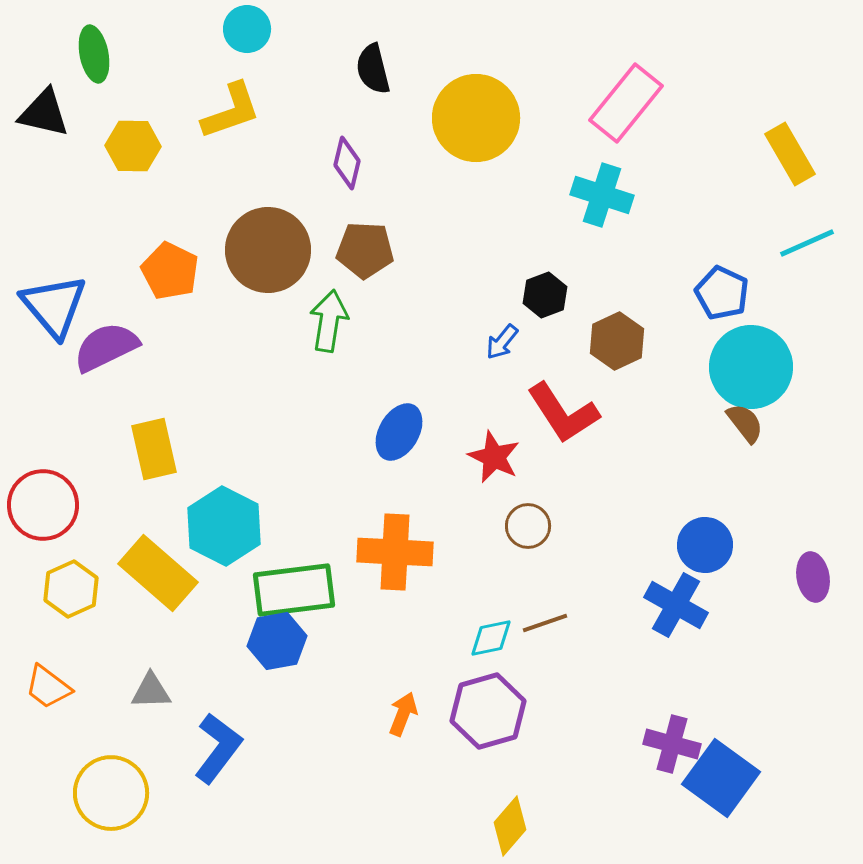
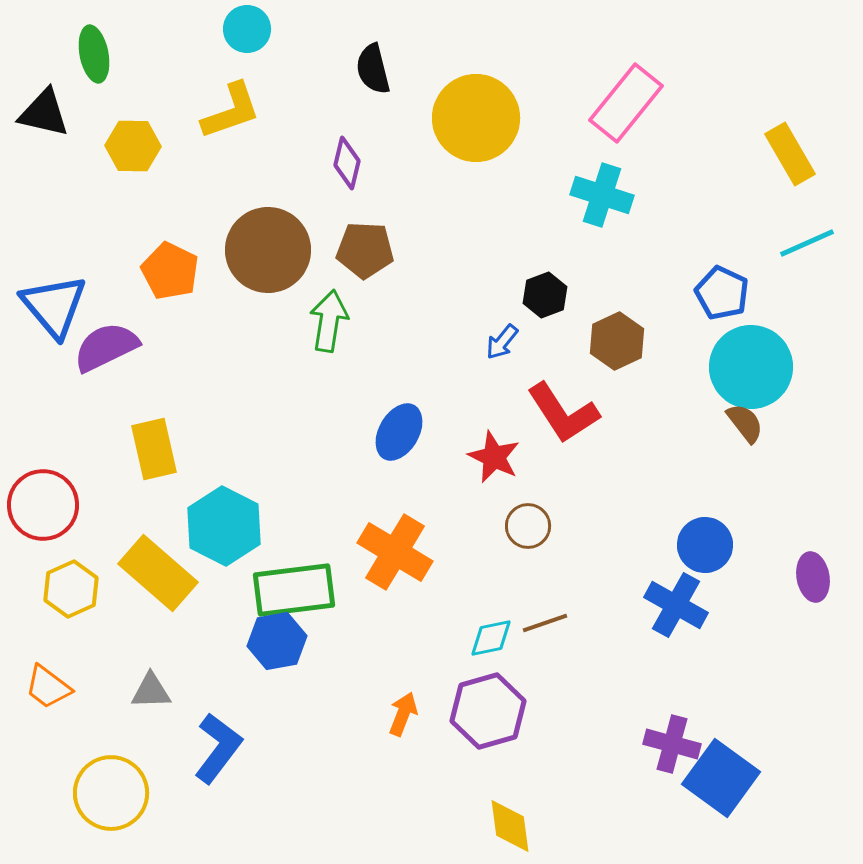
orange cross at (395, 552): rotated 28 degrees clockwise
yellow diamond at (510, 826): rotated 48 degrees counterclockwise
